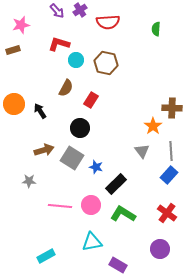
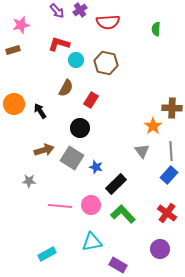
green L-shape: rotated 15 degrees clockwise
cyan rectangle: moved 1 px right, 2 px up
